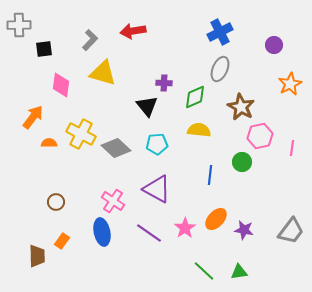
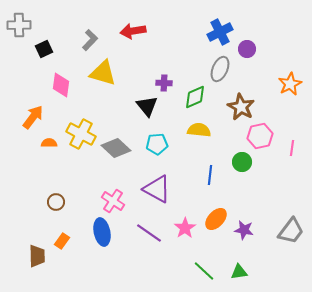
purple circle: moved 27 px left, 4 px down
black square: rotated 18 degrees counterclockwise
